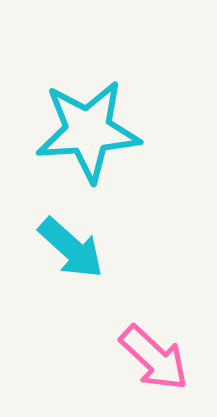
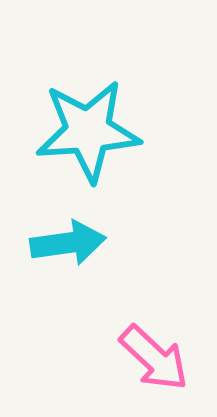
cyan arrow: moved 3 px left, 5 px up; rotated 50 degrees counterclockwise
